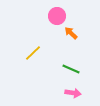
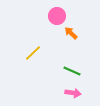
green line: moved 1 px right, 2 px down
